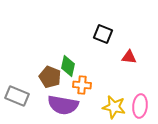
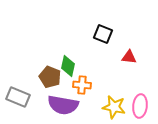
gray rectangle: moved 1 px right, 1 px down
